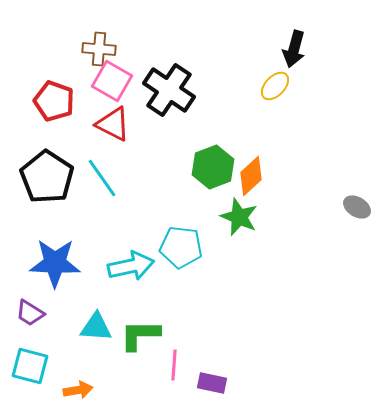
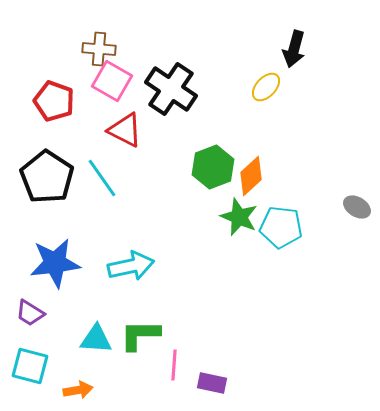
yellow ellipse: moved 9 px left, 1 px down
black cross: moved 2 px right, 1 px up
red triangle: moved 12 px right, 6 px down
cyan pentagon: moved 100 px right, 20 px up
blue star: rotated 9 degrees counterclockwise
cyan triangle: moved 12 px down
